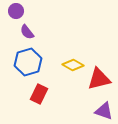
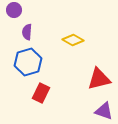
purple circle: moved 2 px left, 1 px up
purple semicircle: rotated 42 degrees clockwise
yellow diamond: moved 25 px up
red rectangle: moved 2 px right, 1 px up
